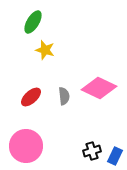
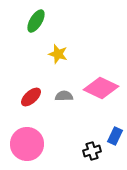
green ellipse: moved 3 px right, 1 px up
yellow star: moved 13 px right, 4 px down
pink diamond: moved 2 px right
gray semicircle: rotated 84 degrees counterclockwise
pink circle: moved 1 px right, 2 px up
blue rectangle: moved 20 px up
